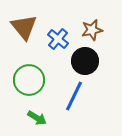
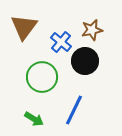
brown triangle: rotated 16 degrees clockwise
blue cross: moved 3 px right, 3 px down
green circle: moved 13 px right, 3 px up
blue line: moved 14 px down
green arrow: moved 3 px left, 1 px down
